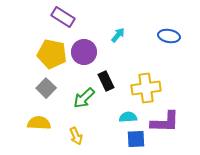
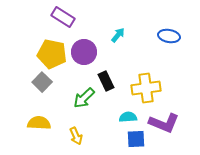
gray square: moved 4 px left, 6 px up
purple L-shape: moved 1 px left, 1 px down; rotated 20 degrees clockwise
